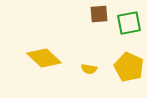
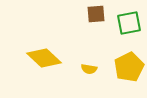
brown square: moved 3 px left
yellow pentagon: rotated 20 degrees clockwise
